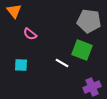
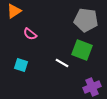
orange triangle: rotated 35 degrees clockwise
gray pentagon: moved 3 px left, 1 px up
cyan square: rotated 16 degrees clockwise
